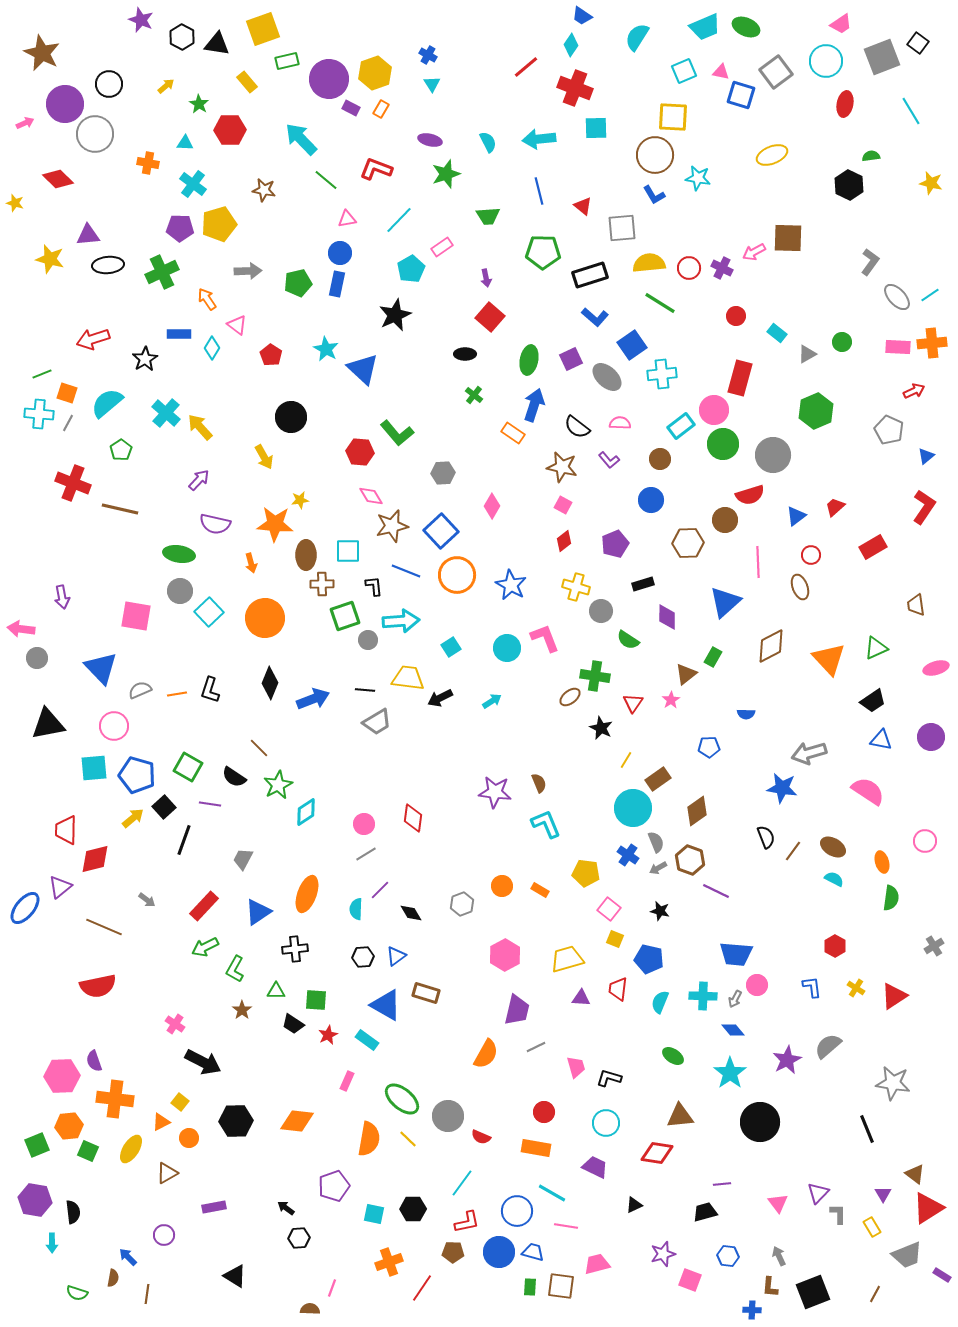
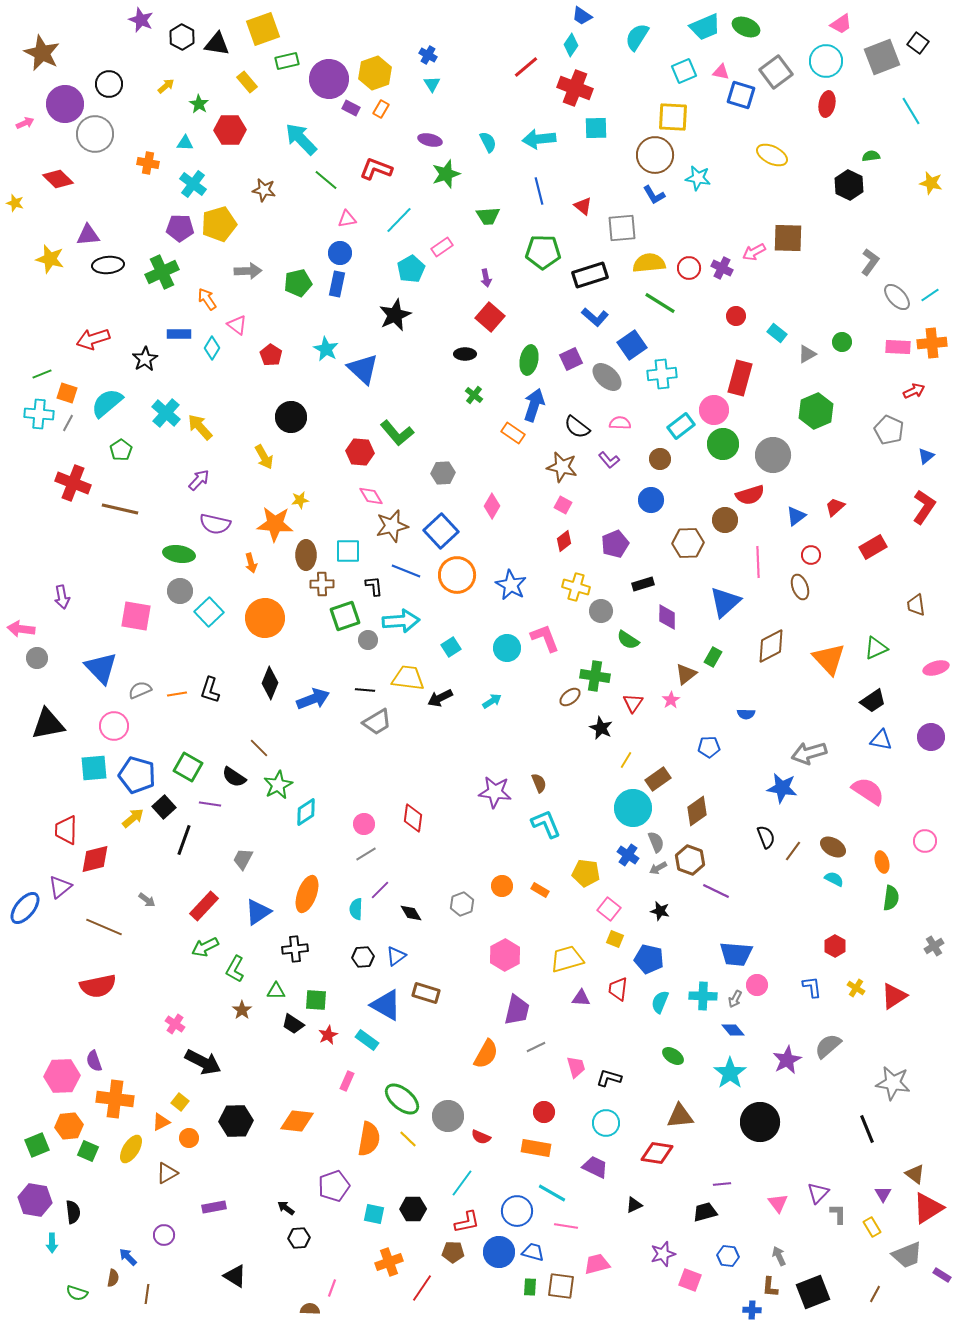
red ellipse at (845, 104): moved 18 px left
yellow ellipse at (772, 155): rotated 48 degrees clockwise
